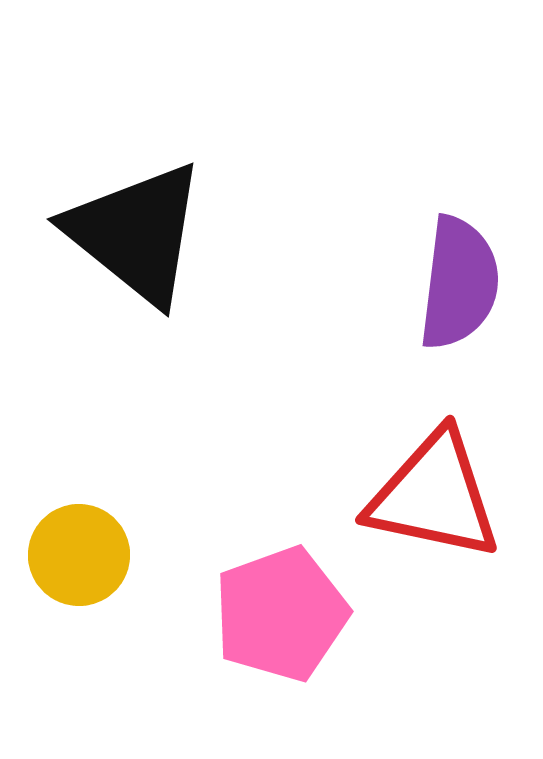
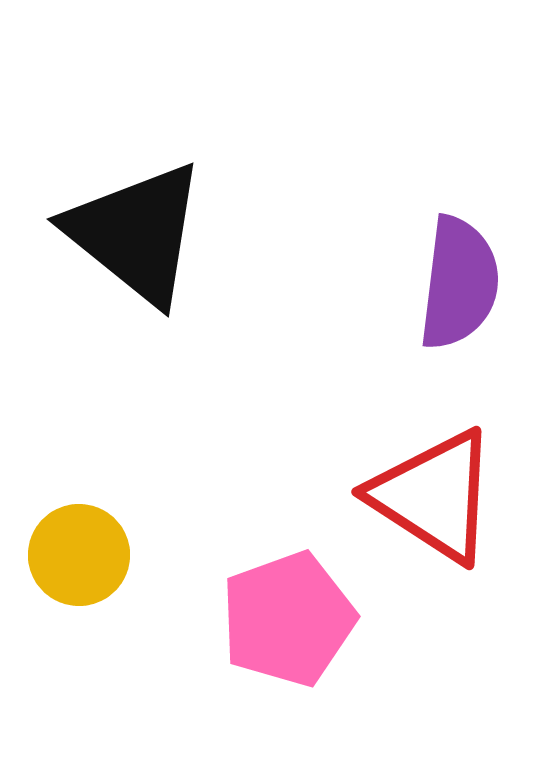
red triangle: rotated 21 degrees clockwise
pink pentagon: moved 7 px right, 5 px down
